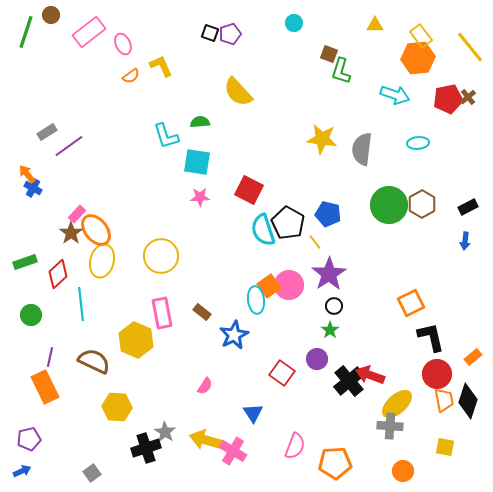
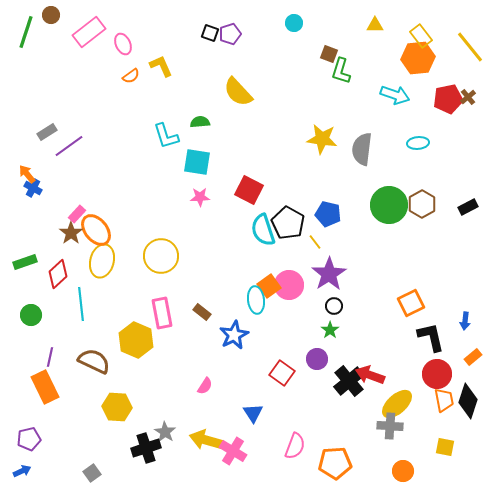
blue arrow at (465, 241): moved 80 px down
